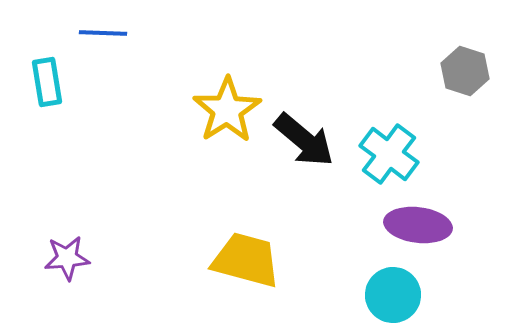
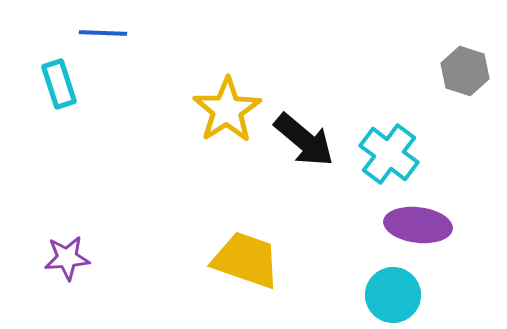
cyan rectangle: moved 12 px right, 2 px down; rotated 9 degrees counterclockwise
yellow trapezoid: rotated 4 degrees clockwise
